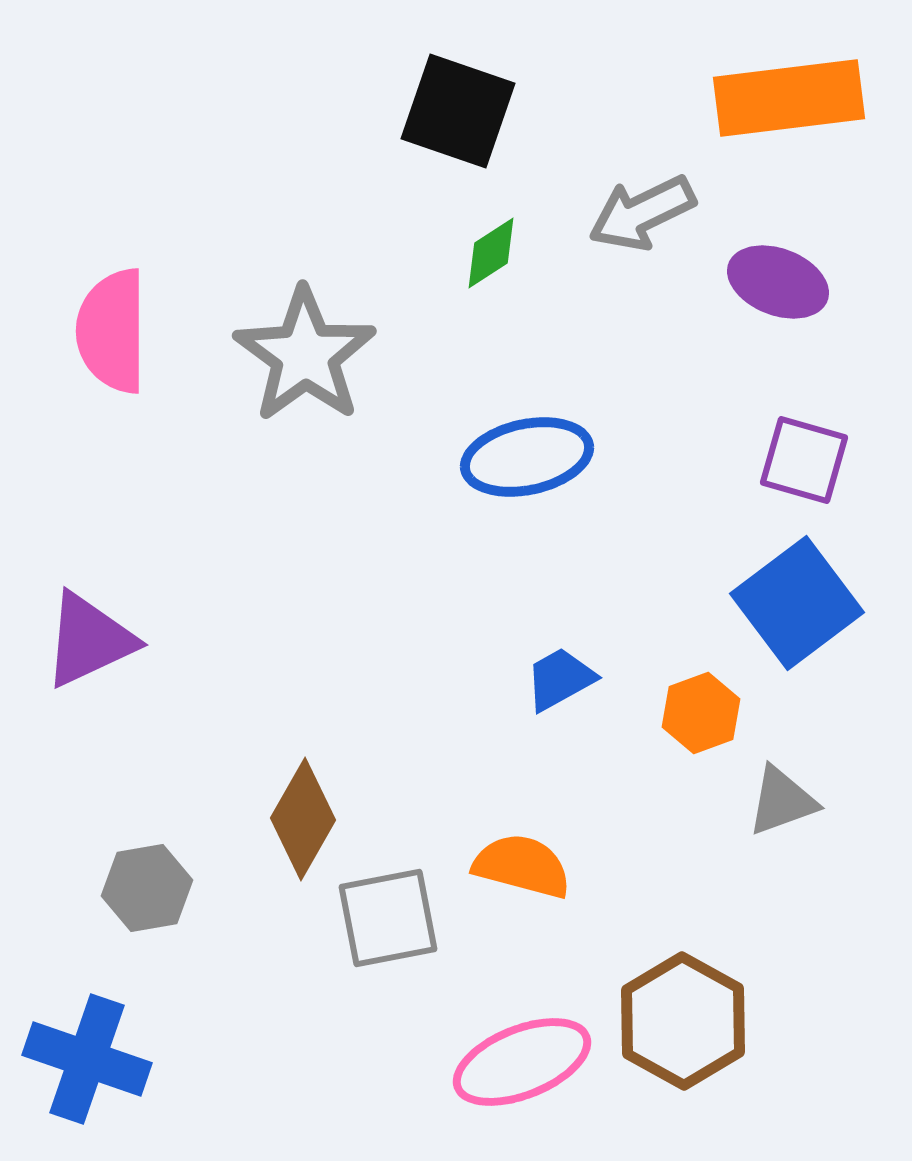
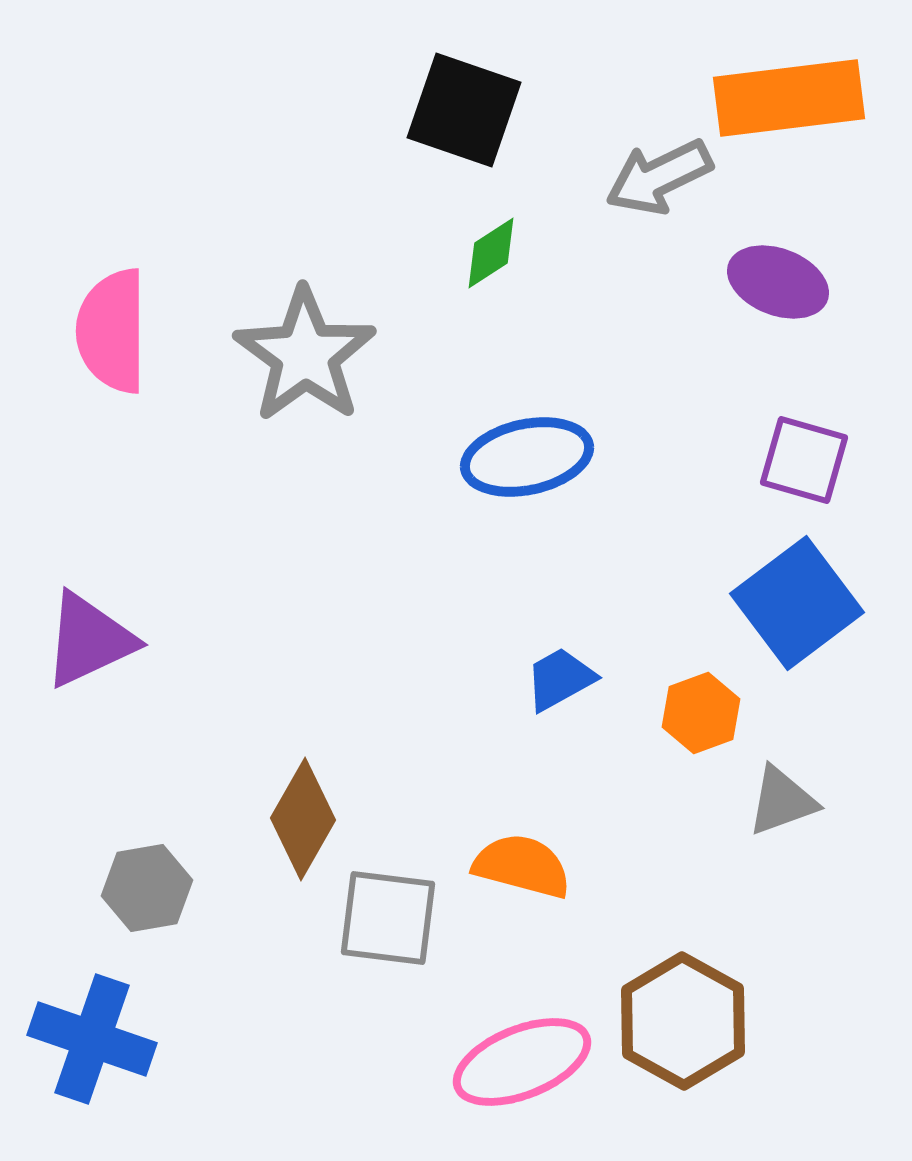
black square: moved 6 px right, 1 px up
gray arrow: moved 17 px right, 36 px up
gray square: rotated 18 degrees clockwise
blue cross: moved 5 px right, 20 px up
